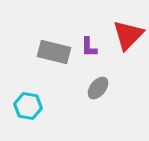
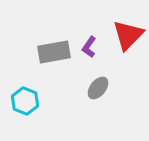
purple L-shape: rotated 35 degrees clockwise
gray rectangle: rotated 24 degrees counterclockwise
cyan hexagon: moved 3 px left, 5 px up; rotated 12 degrees clockwise
